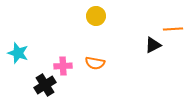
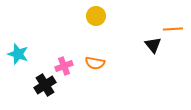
black triangle: rotated 42 degrees counterclockwise
cyan star: moved 1 px down
pink cross: moved 1 px right; rotated 18 degrees counterclockwise
